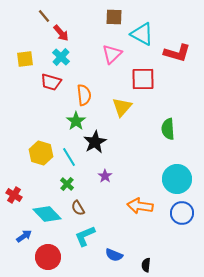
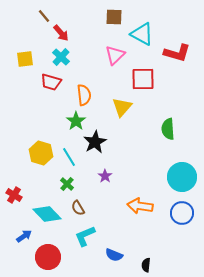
pink triangle: moved 3 px right, 1 px down
cyan circle: moved 5 px right, 2 px up
